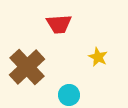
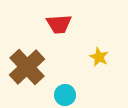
yellow star: moved 1 px right
cyan circle: moved 4 px left
